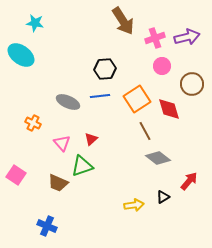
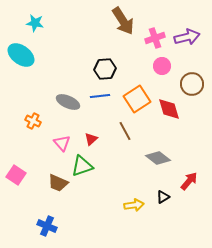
orange cross: moved 2 px up
brown line: moved 20 px left
